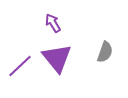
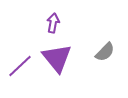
purple arrow: rotated 42 degrees clockwise
gray semicircle: rotated 25 degrees clockwise
